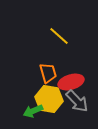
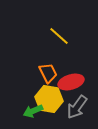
orange trapezoid: rotated 10 degrees counterclockwise
gray arrow: moved 6 px down; rotated 80 degrees clockwise
